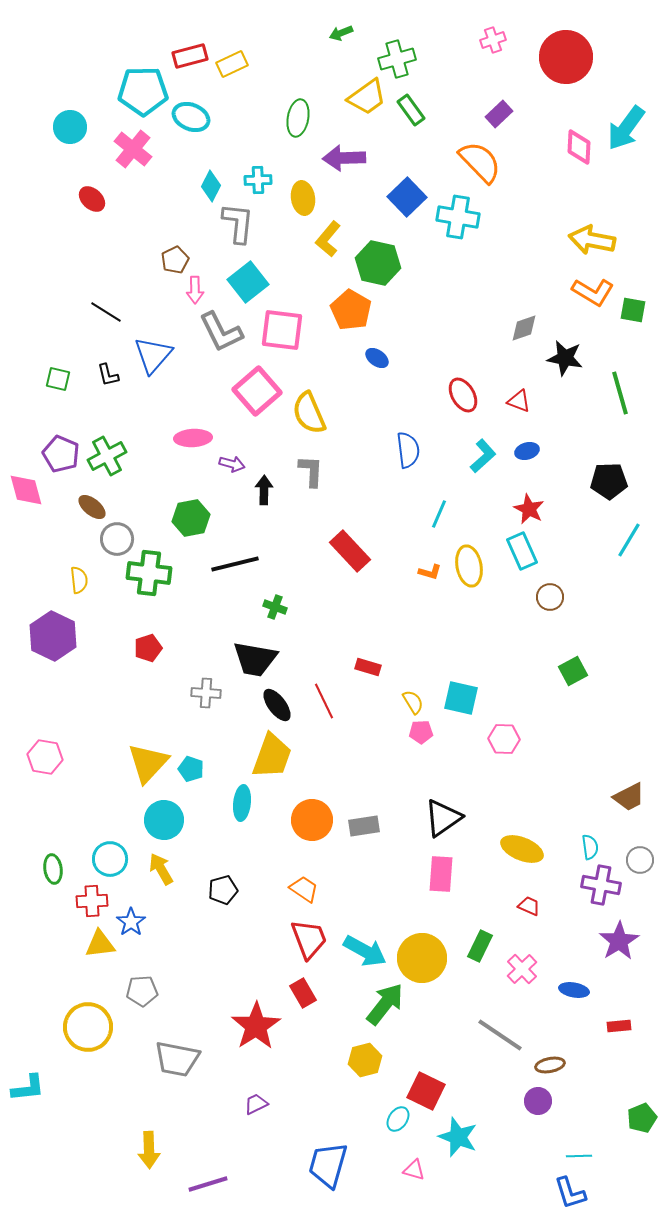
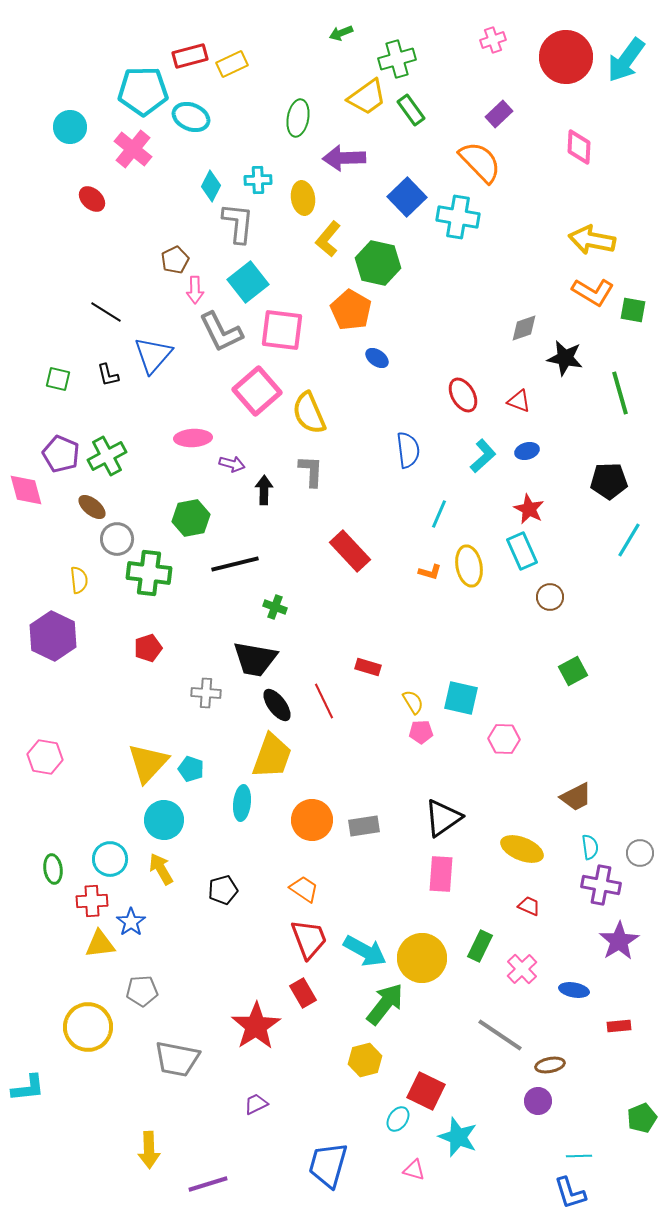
cyan arrow at (626, 128): moved 68 px up
brown trapezoid at (629, 797): moved 53 px left
gray circle at (640, 860): moved 7 px up
